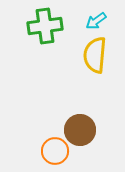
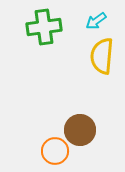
green cross: moved 1 px left, 1 px down
yellow semicircle: moved 7 px right, 1 px down
